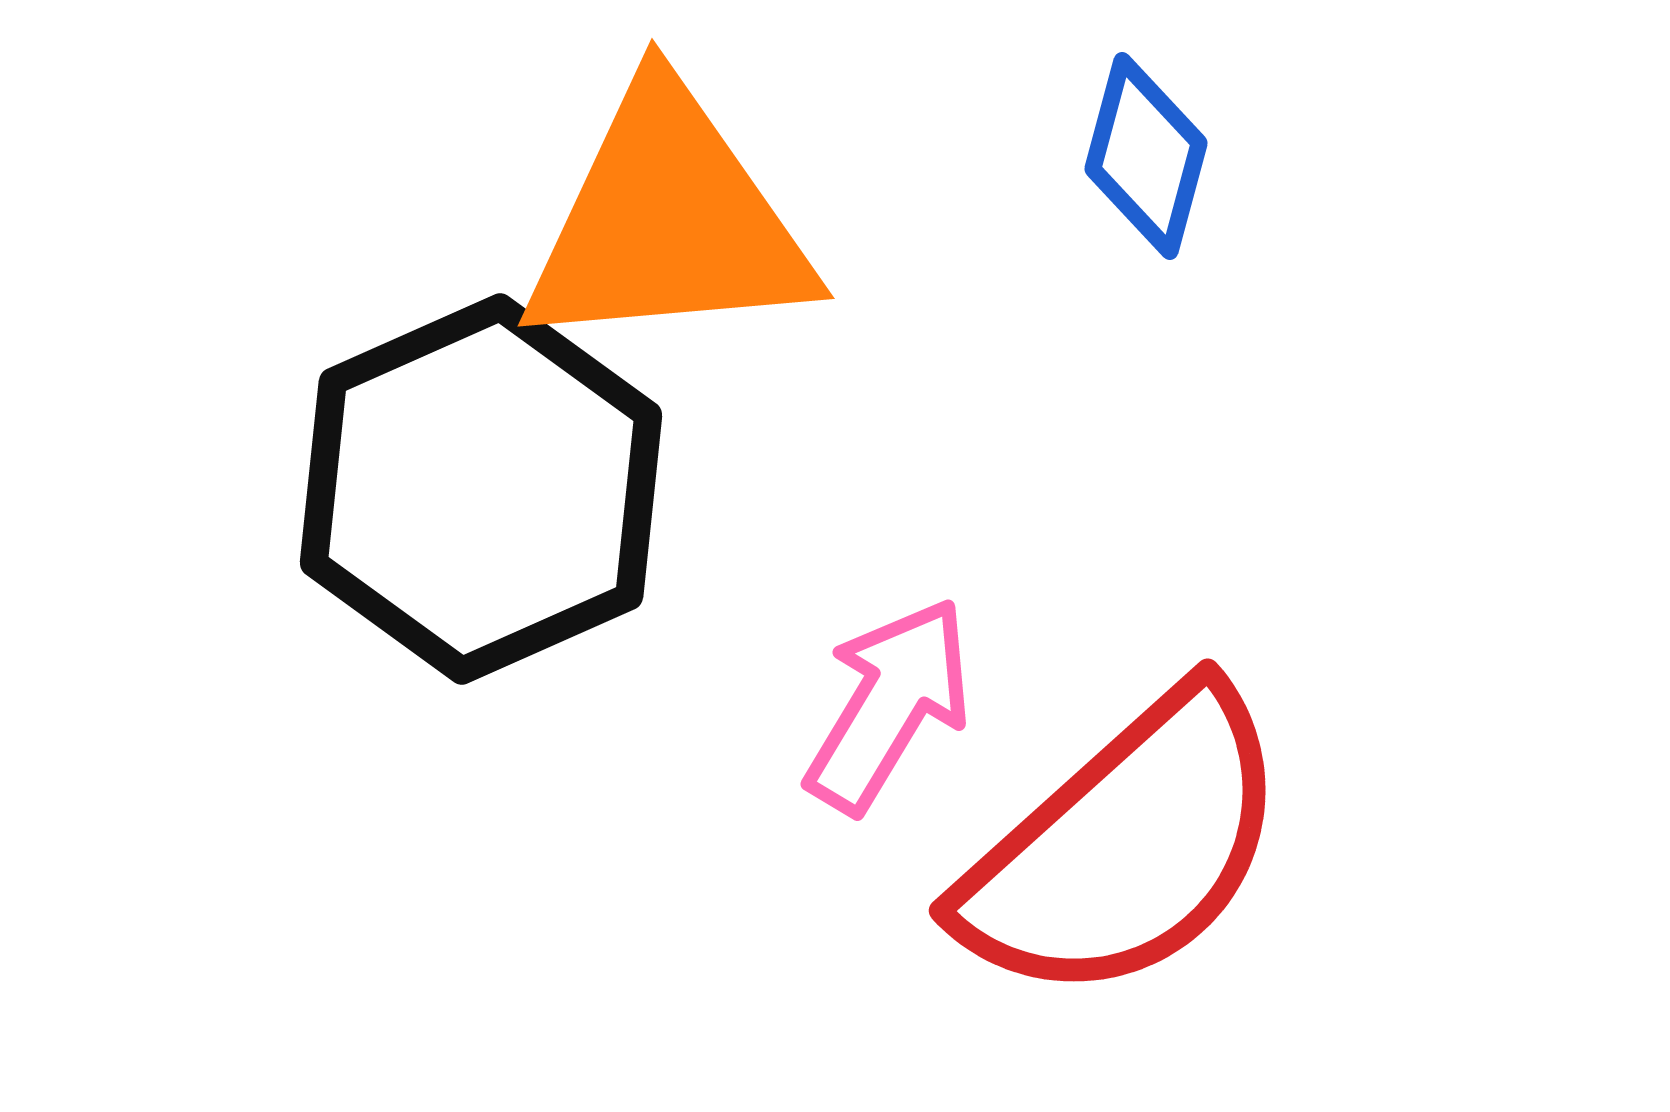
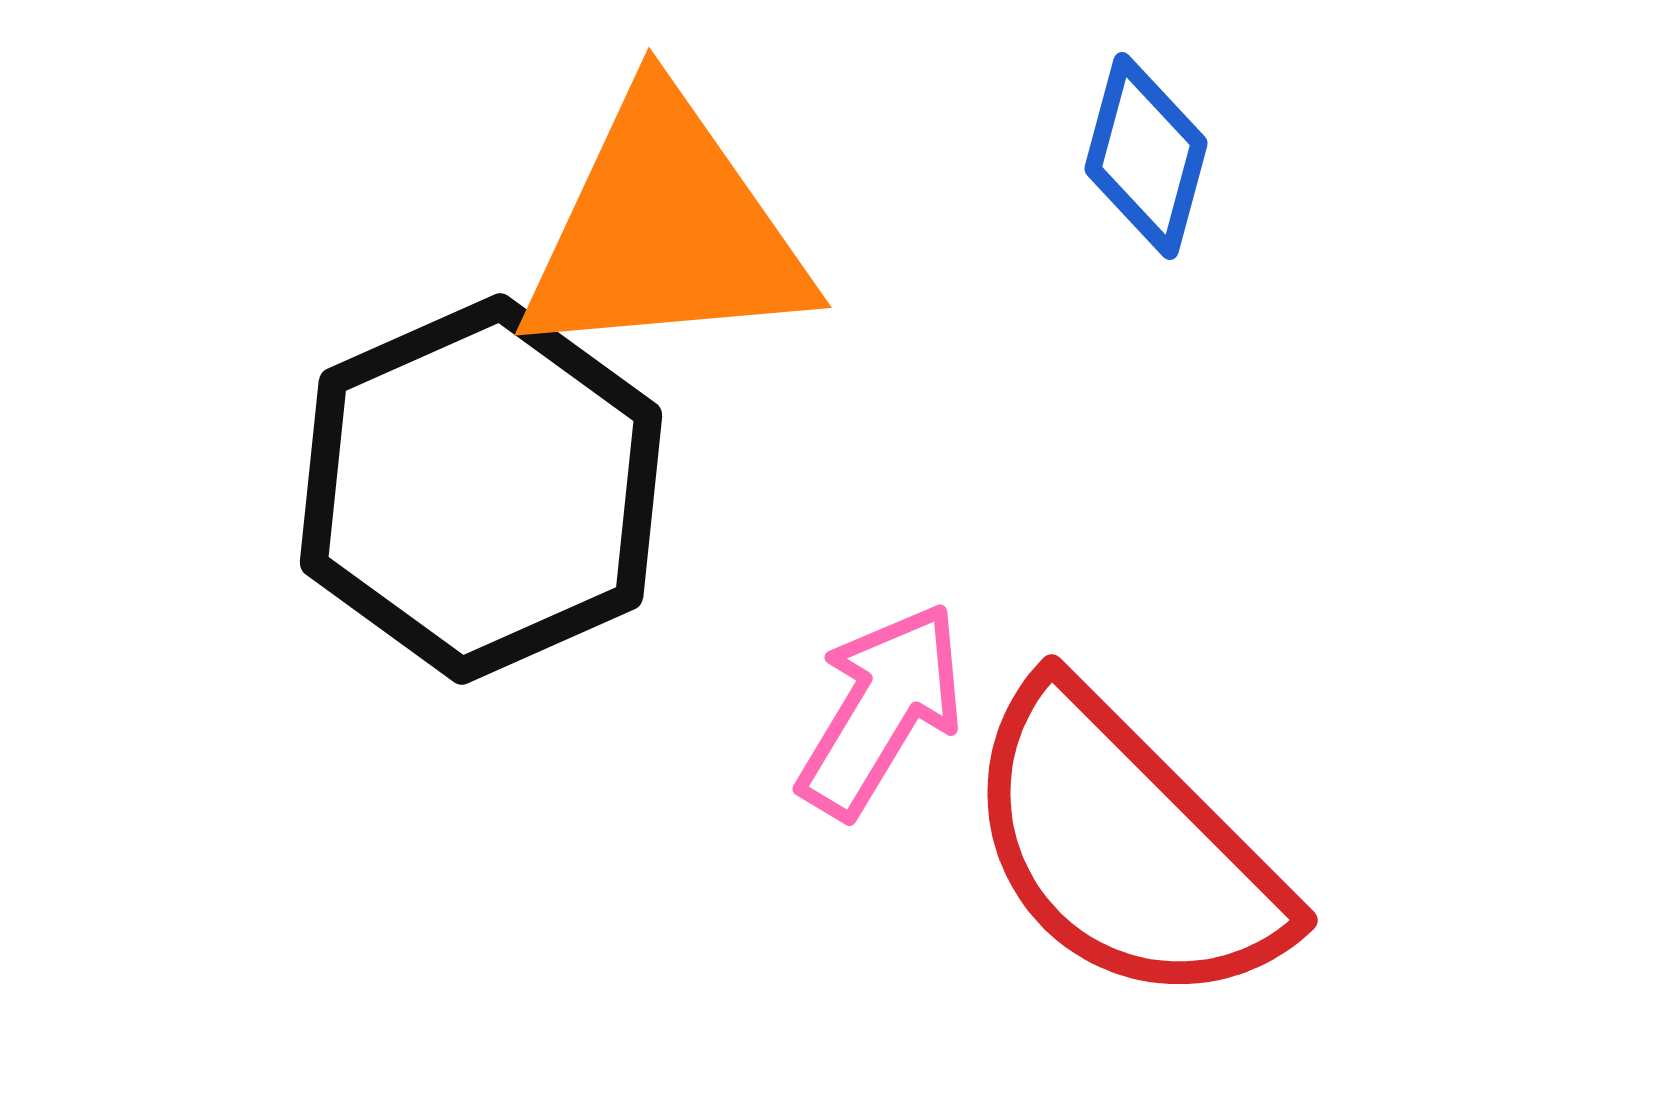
orange triangle: moved 3 px left, 9 px down
pink arrow: moved 8 px left, 5 px down
red semicircle: rotated 87 degrees clockwise
